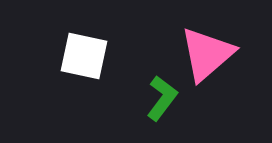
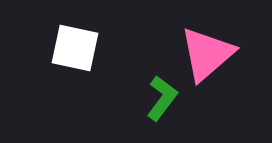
white square: moved 9 px left, 8 px up
